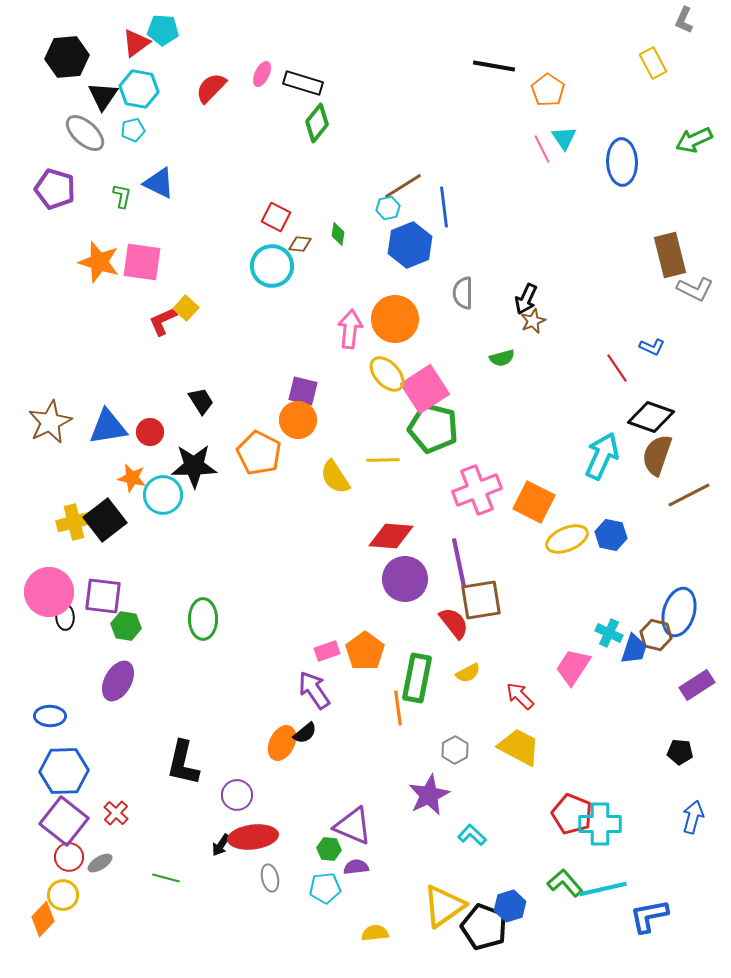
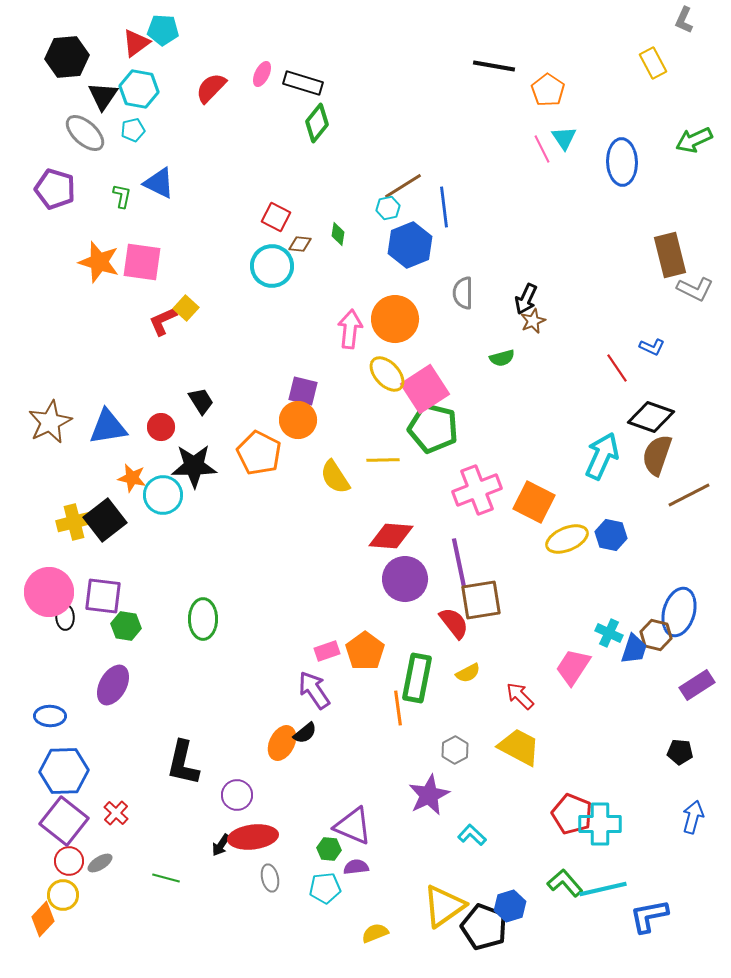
red circle at (150, 432): moved 11 px right, 5 px up
purple ellipse at (118, 681): moved 5 px left, 4 px down
red circle at (69, 857): moved 4 px down
yellow semicircle at (375, 933): rotated 16 degrees counterclockwise
